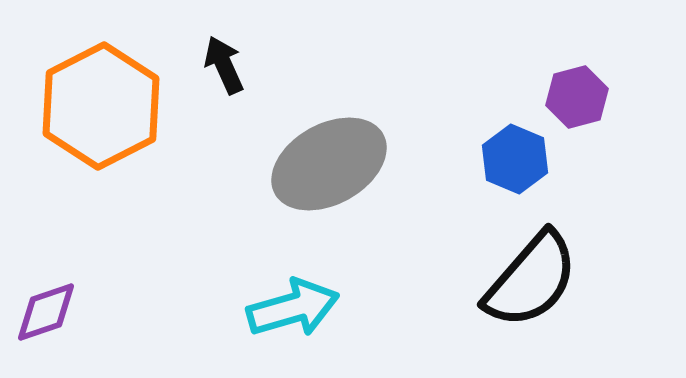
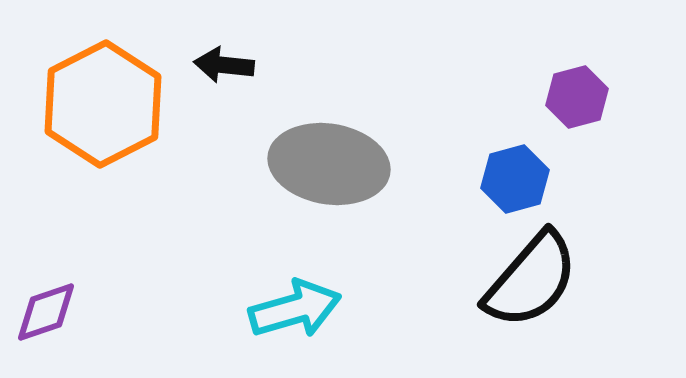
black arrow: rotated 60 degrees counterclockwise
orange hexagon: moved 2 px right, 2 px up
blue hexagon: moved 20 px down; rotated 22 degrees clockwise
gray ellipse: rotated 38 degrees clockwise
cyan arrow: moved 2 px right, 1 px down
